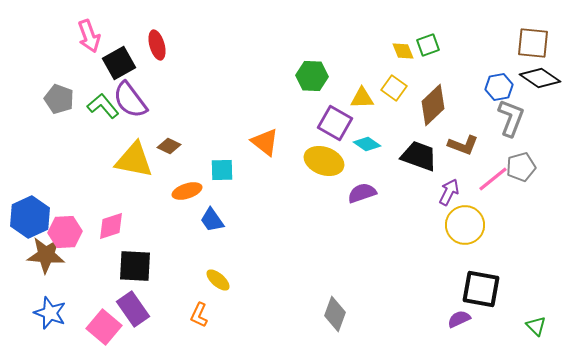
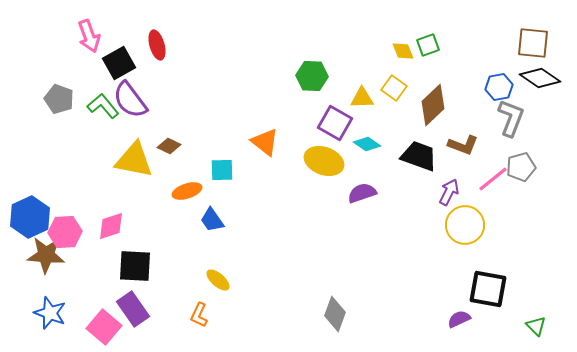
black square at (481, 289): moved 7 px right
